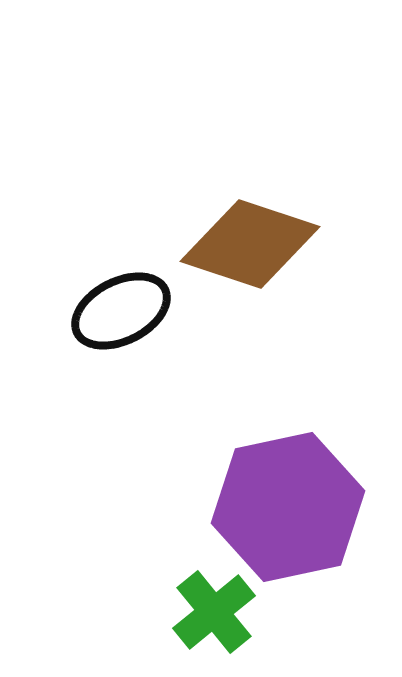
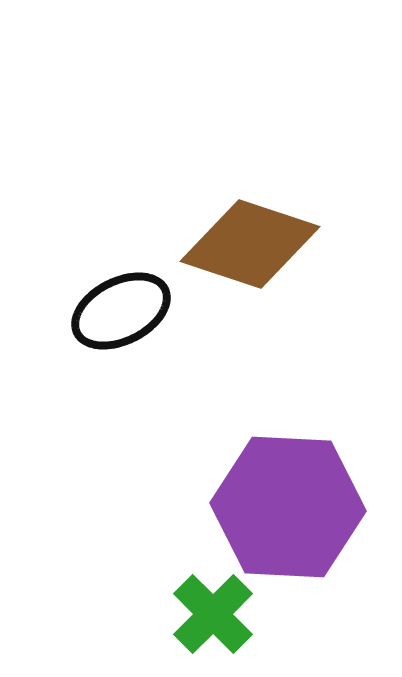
purple hexagon: rotated 15 degrees clockwise
green cross: moved 1 px left, 2 px down; rotated 6 degrees counterclockwise
